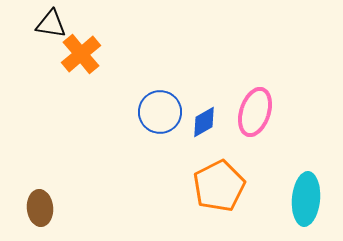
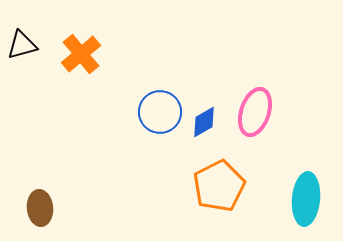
black triangle: moved 29 px left, 21 px down; rotated 24 degrees counterclockwise
